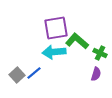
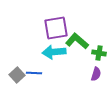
green cross: moved 1 px left; rotated 16 degrees counterclockwise
blue line: rotated 42 degrees clockwise
